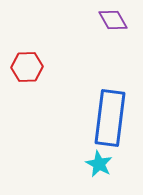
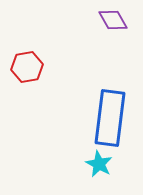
red hexagon: rotated 8 degrees counterclockwise
